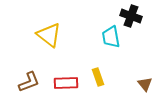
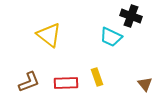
cyan trapezoid: rotated 55 degrees counterclockwise
yellow rectangle: moved 1 px left
